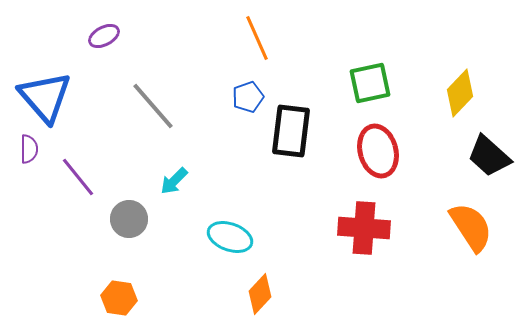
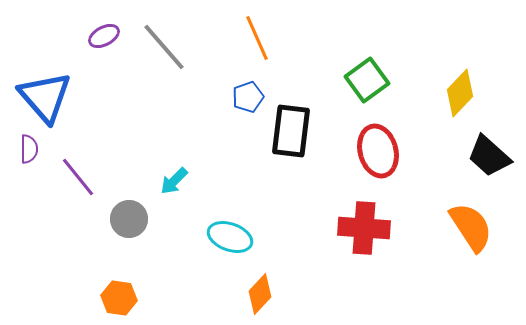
green square: moved 3 px left, 3 px up; rotated 24 degrees counterclockwise
gray line: moved 11 px right, 59 px up
